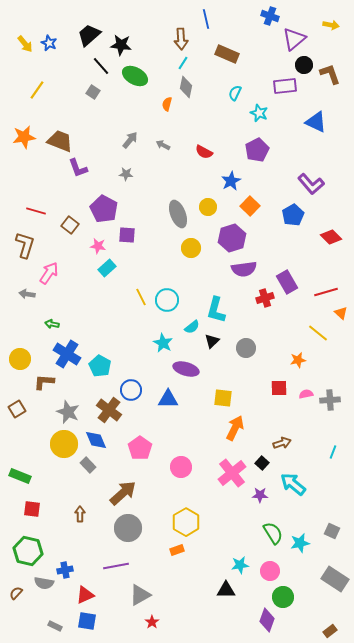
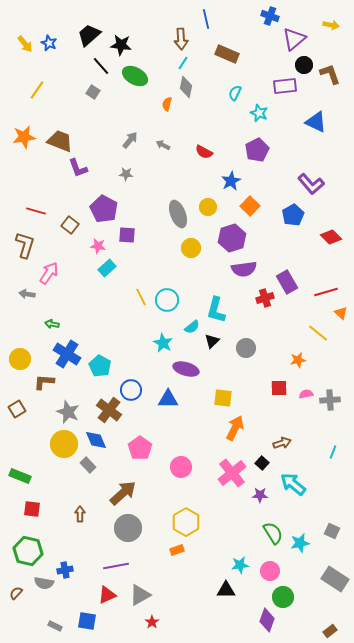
red triangle at (85, 595): moved 22 px right
